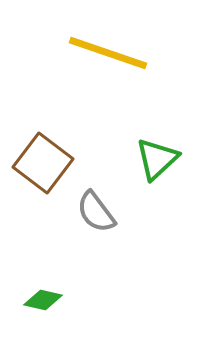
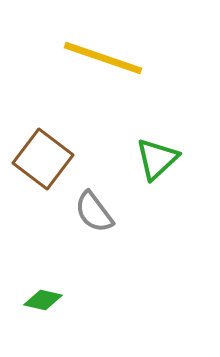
yellow line: moved 5 px left, 5 px down
brown square: moved 4 px up
gray semicircle: moved 2 px left
